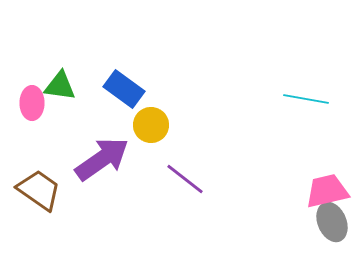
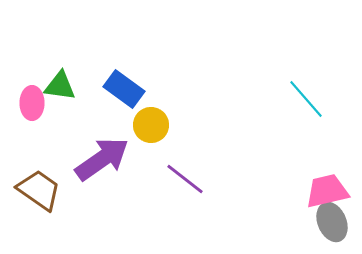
cyan line: rotated 39 degrees clockwise
